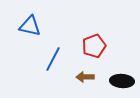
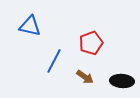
red pentagon: moved 3 px left, 3 px up
blue line: moved 1 px right, 2 px down
brown arrow: rotated 144 degrees counterclockwise
